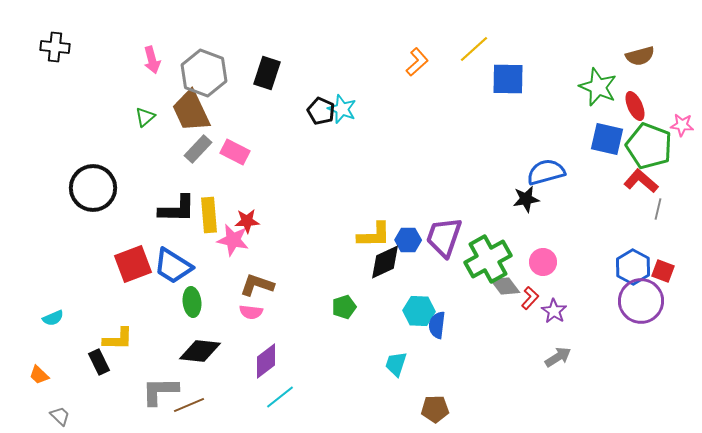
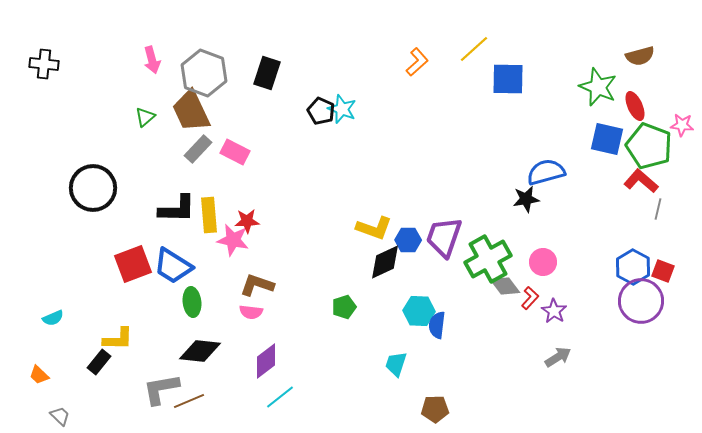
black cross at (55, 47): moved 11 px left, 17 px down
yellow L-shape at (374, 235): moved 7 px up; rotated 21 degrees clockwise
black rectangle at (99, 362): rotated 65 degrees clockwise
gray L-shape at (160, 391): moved 1 px right, 2 px up; rotated 9 degrees counterclockwise
brown line at (189, 405): moved 4 px up
